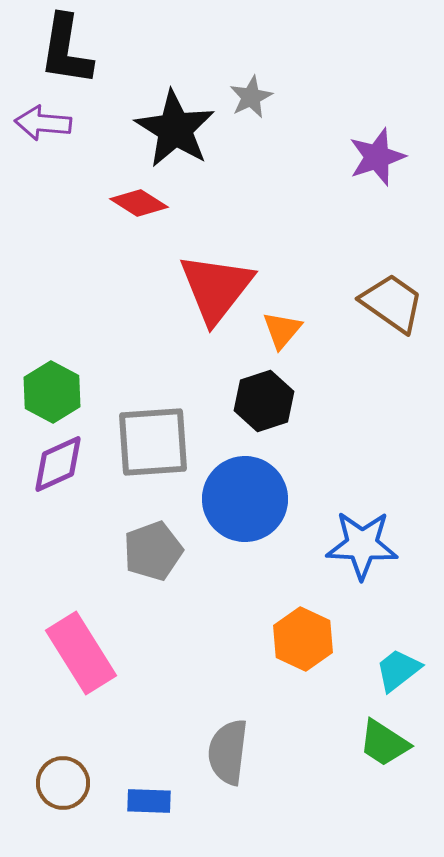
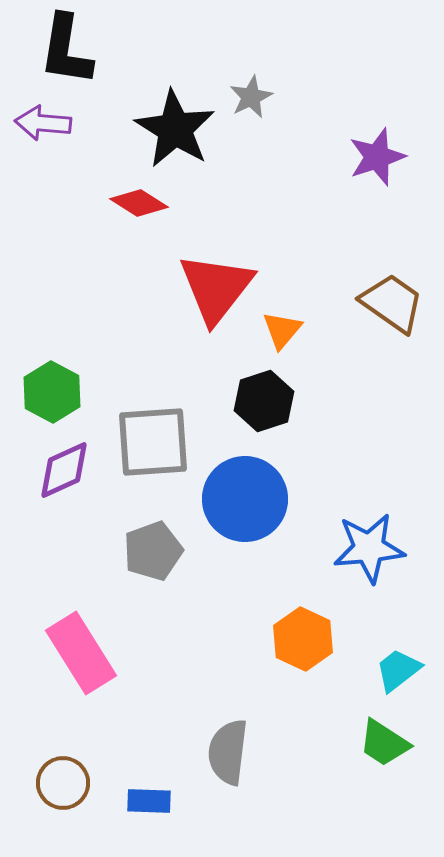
purple diamond: moved 6 px right, 6 px down
blue star: moved 7 px right, 3 px down; rotated 8 degrees counterclockwise
